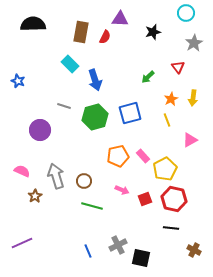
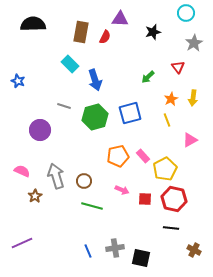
red square: rotated 24 degrees clockwise
gray cross: moved 3 px left, 3 px down; rotated 18 degrees clockwise
